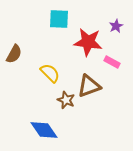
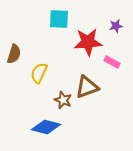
purple star: rotated 16 degrees clockwise
red star: rotated 12 degrees counterclockwise
brown semicircle: rotated 12 degrees counterclockwise
yellow semicircle: moved 11 px left; rotated 110 degrees counterclockwise
brown triangle: moved 2 px left, 1 px down
brown star: moved 3 px left
blue diamond: moved 2 px right, 3 px up; rotated 40 degrees counterclockwise
